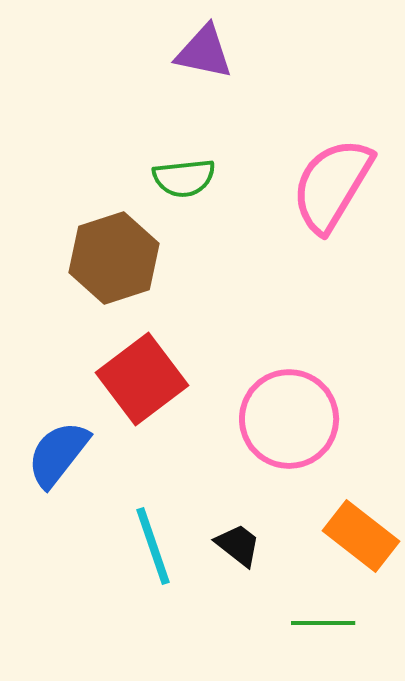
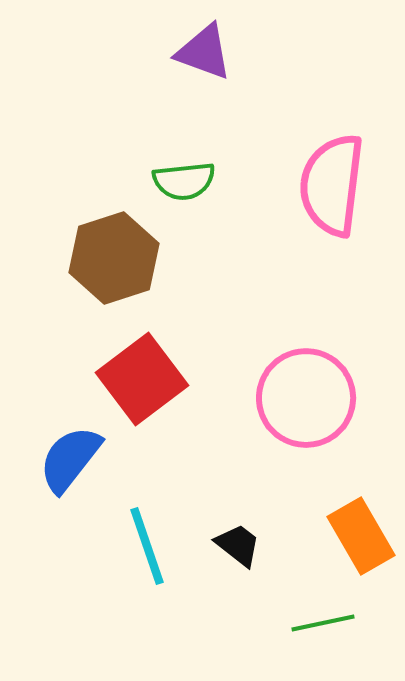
purple triangle: rotated 8 degrees clockwise
green semicircle: moved 3 px down
pink semicircle: rotated 24 degrees counterclockwise
pink circle: moved 17 px right, 21 px up
blue semicircle: moved 12 px right, 5 px down
orange rectangle: rotated 22 degrees clockwise
cyan line: moved 6 px left
green line: rotated 12 degrees counterclockwise
